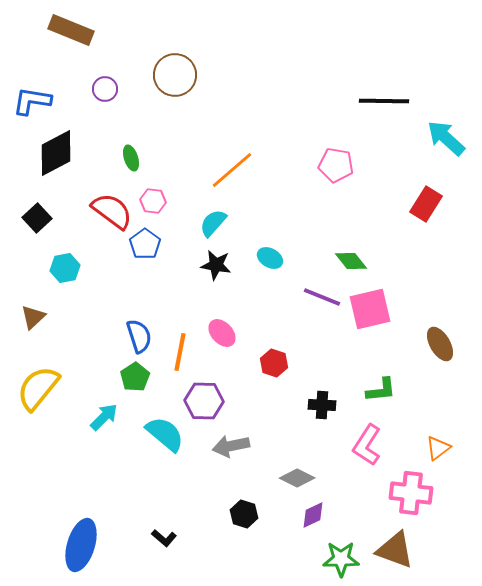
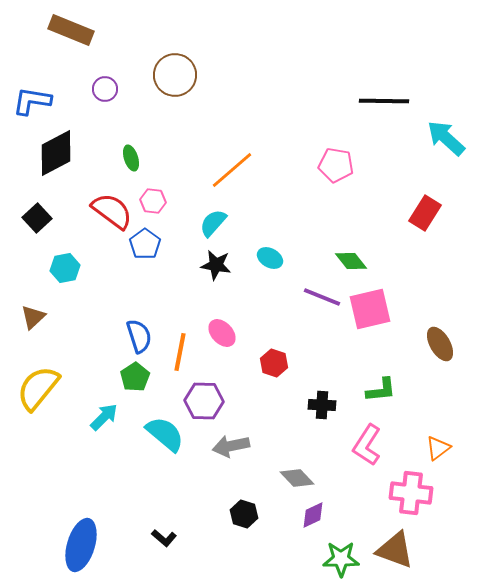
red rectangle at (426, 204): moved 1 px left, 9 px down
gray diamond at (297, 478): rotated 20 degrees clockwise
